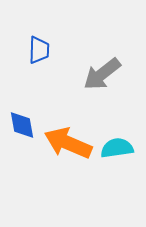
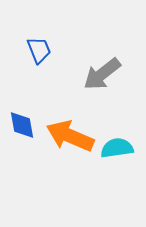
blue trapezoid: rotated 24 degrees counterclockwise
orange arrow: moved 2 px right, 7 px up
